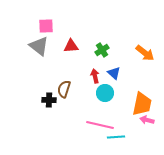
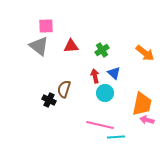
black cross: rotated 24 degrees clockwise
